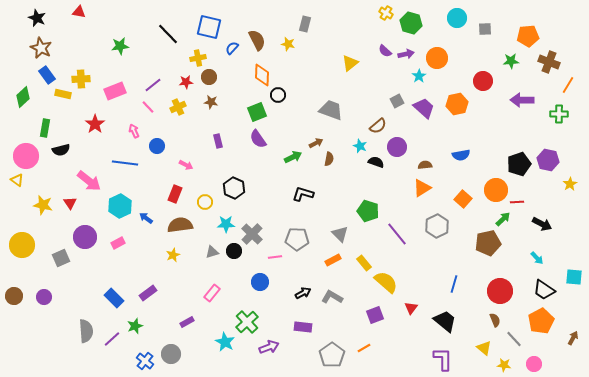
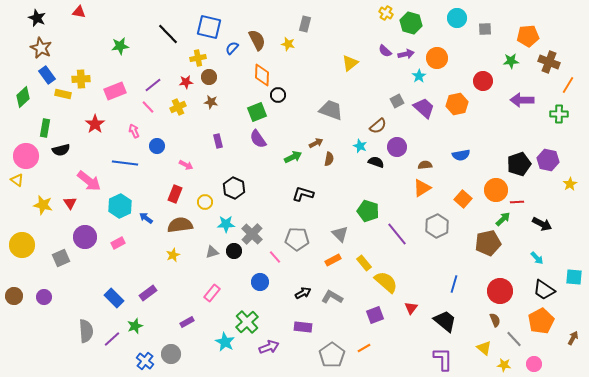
pink line at (275, 257): rotated 56 degrees clockwise
